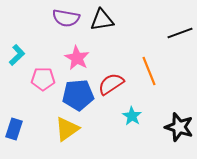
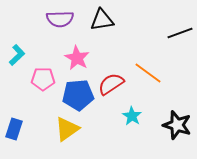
purple semicircle: moved 6 px left, 1 px down; rotated 12 degrees counterclockwise
orange line: moved 1 px left, 2 px down; rotated 32 degrees counterclockwise
black star: moved 2 px left, 2 px up
